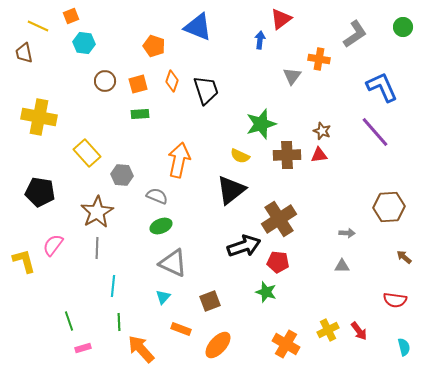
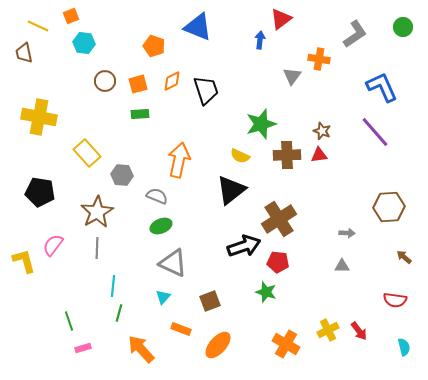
orange diamond at (172, 81): rotated 45 degrees clockwise
green line at (119, 322): moved 9 px up; rotated 18 degrees clockwise
